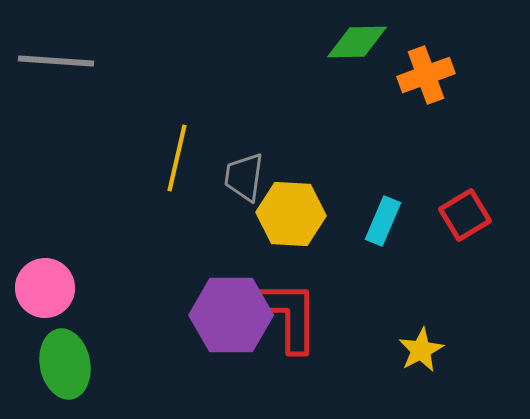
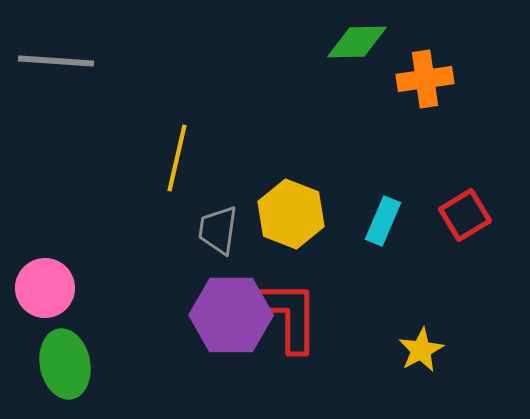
orange cross: moved 1 px left, 4 px down; rotated 12 degrees clockwise
gray trapezoid: moved 26 px left, 53 px down
yellow hexagon: rotated 18 degrees clockwise
